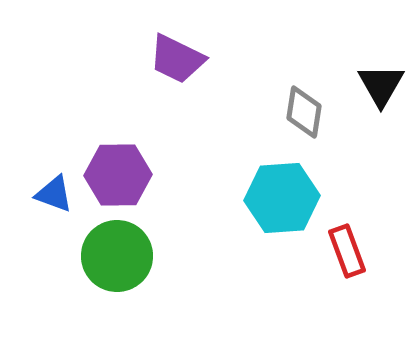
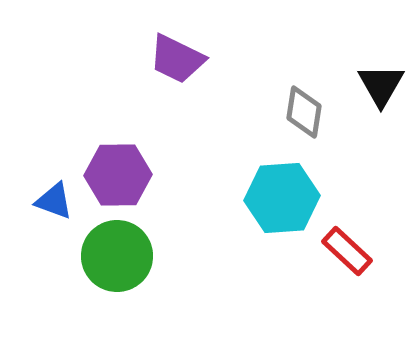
blue triangle: moved 7 px down
red rectangle: rotated 27 degrees counterclockwise
